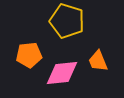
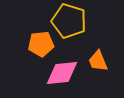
yellow pentagon: moved 2 px right
orange pentagon: moved 12 px right, 11 px up
